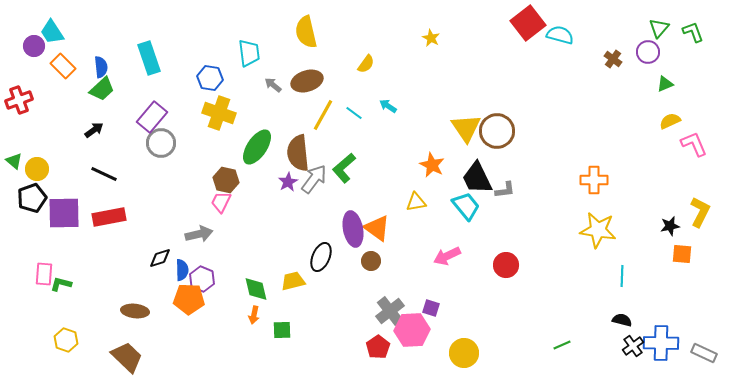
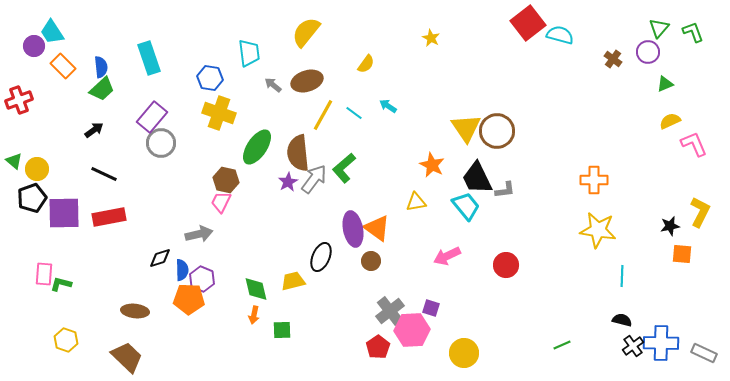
yellow semicircle at (306, 32): rotated 52 degrees clockwise
